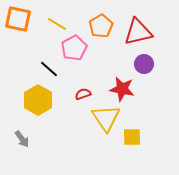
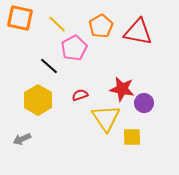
orange square: moved 2 px right, 1 px up
yellow line: rotated 12 degrees clockwise
red triangle: rotated 24 degrees clockwise
purple circle: moved 39 px down
black line: moved 3 px up
red semicircle: moved 3 px left, 1 px down
gray arrow: rotated 102 degrees clockwise
